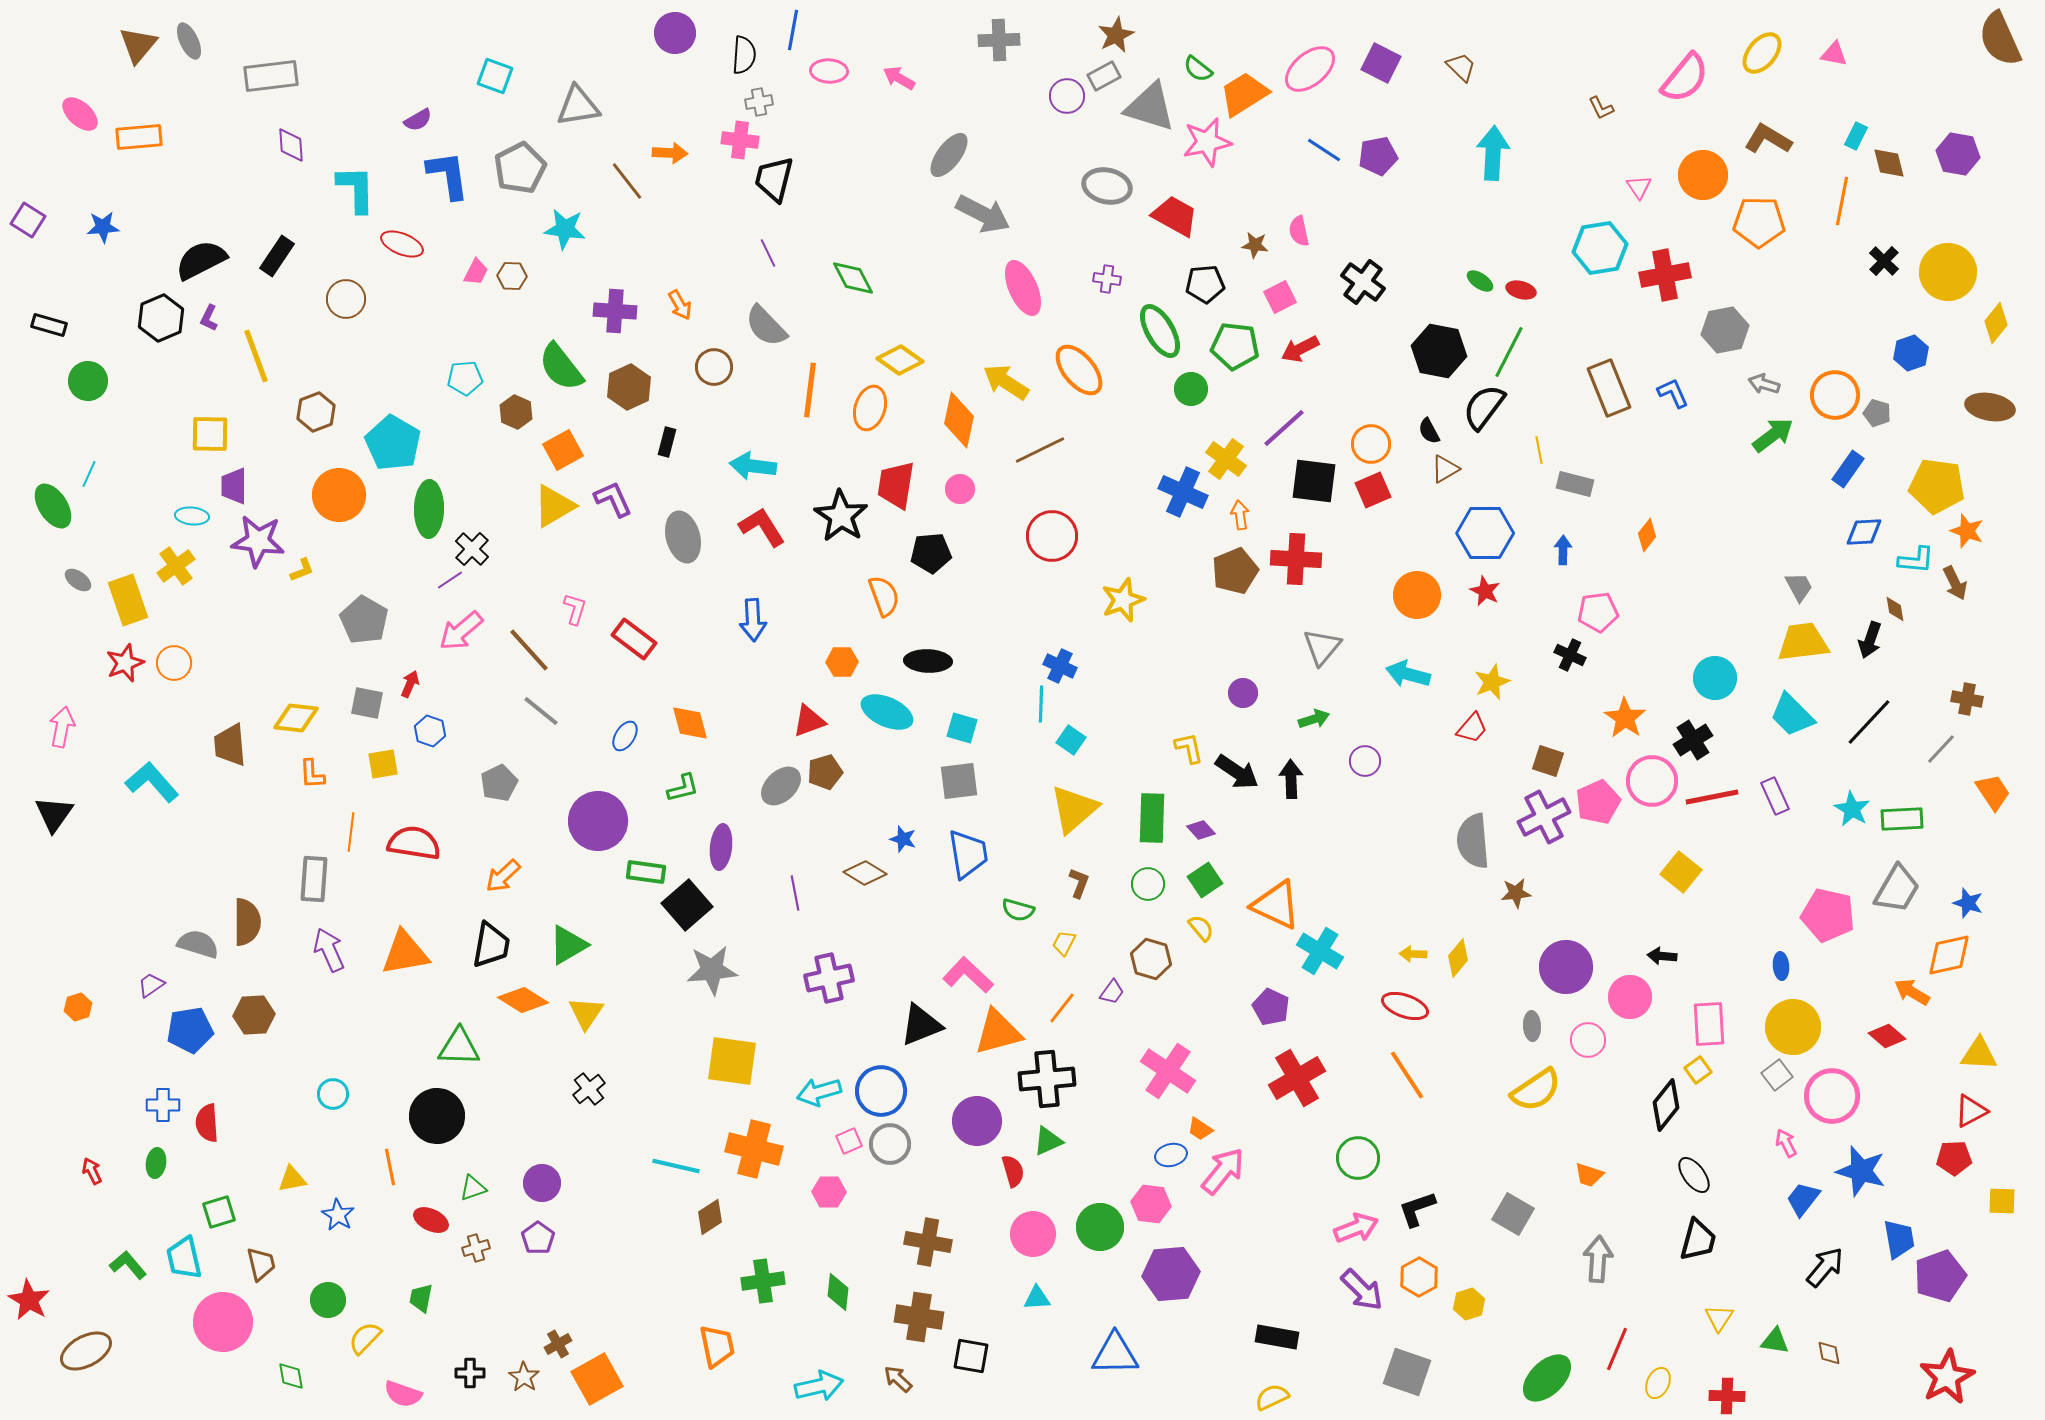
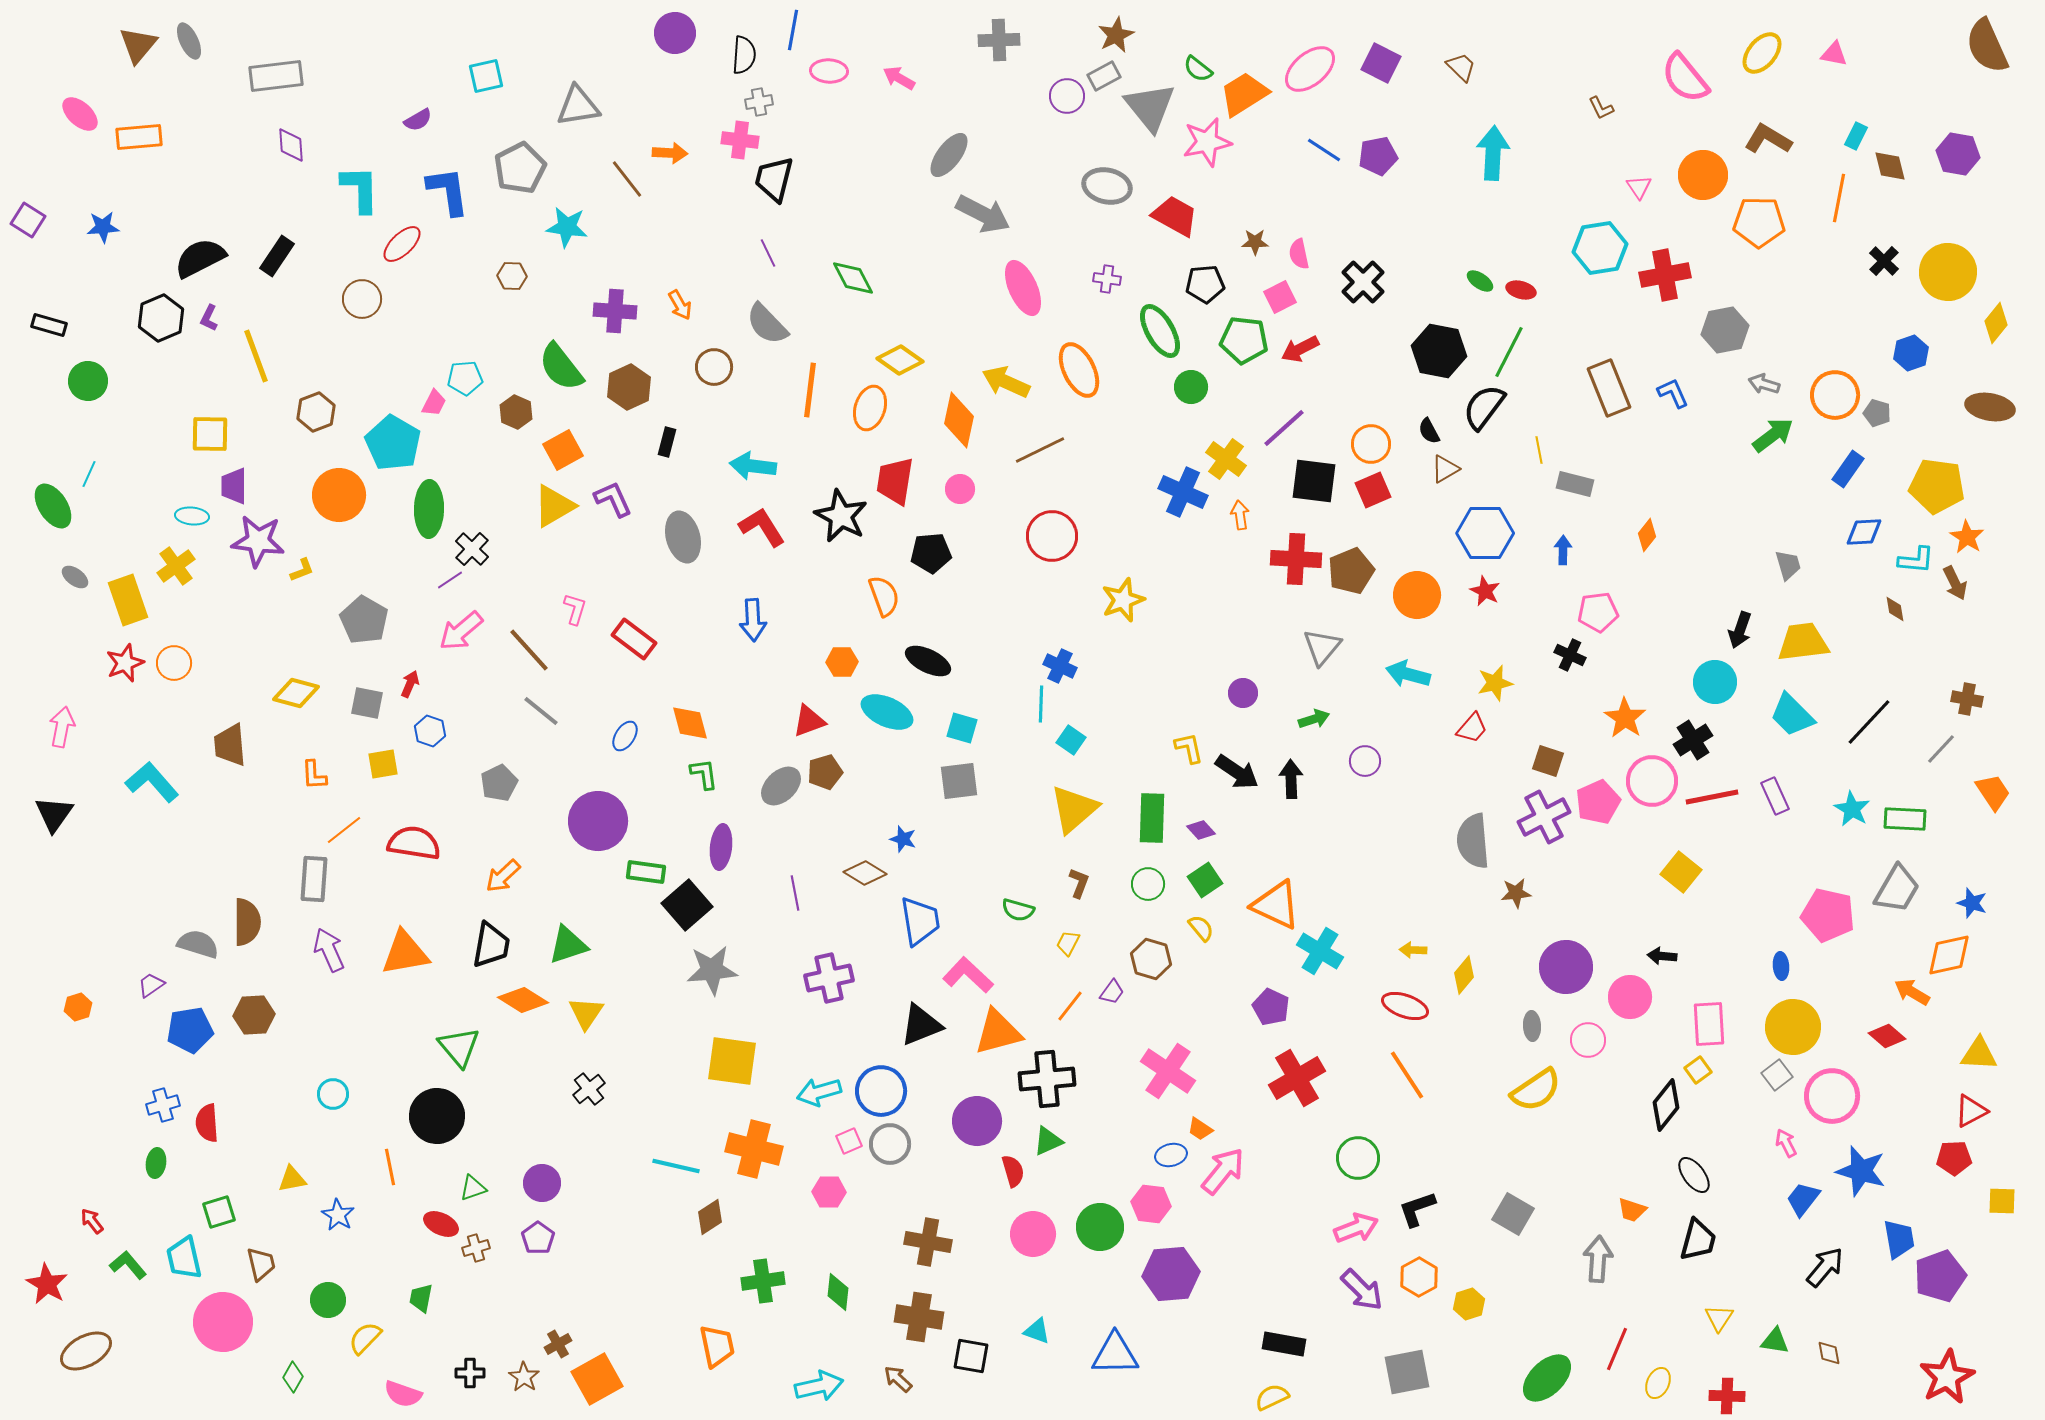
brown semicircle at (2000, 39): moved 13 px left, 7 px down
gray rectangle at (271, 76): moved 5 px right
cyan square at (495, 76): moved 9 px left; rotated 33 degrees counterclockwise
pink semicircle at (1685, 78): rotated 102 degrees clockwise
gray triangle at (1150, 107): rotated 34 degrees clockwise
brown diamond at (1889, 163): moved 1 px right, 3 px down
blue L-shape at (448, 175): moved 16 px down
brown line at (627, 181): moved 2 px up
cyan L-shape at (356, 189): moved 4 px right
orange line at (1842, 201): moved 3 px left, 3 px up
cyan star at (565, 229): moved 2 px right, 2 px up
pink semicircle at (1299, 231): moved 23 px down
red ellipse at (402, 244): rotated 66 degrees counterclockwise
brown star at (1255, 245): moved 3 px up; rotated 8 degrees counterclockwise
black semicircle at (201, 260): moved 1 px left, 2 px up
pink trapezoid at (476, 272): moved 42 px left, 131 px down
black cross at (1363, 282): rotated 9 degrees clockwise
brown circle at (346, 299): moved 16 px right
gray semicircle at (766, 326): moved 1 px right, 2 px up
green pentagon at (1235, 346): moved 9 px right, 6 px up
orange ellipse at (1079, 370): rotated 14 degrees clockwise
yellow arrow at (1006, 382): rotated 9 degrees counterclockwise
green circle at (1191, 389): moved 2 px up
red trapezoid at (896, 485): moved 1 px left, 4 px up
black star at (841, 516): rotated 6 degrees counterclockwise
orange star at (1967, 531): moved 6 px down; rotated 12 degrees clockwise
brown pentagon at (1235, 571): moved 116 px right
gray ellipse at (78, 580): moved 3 px left, 3 px up
gray trapezoid at (1799, 587): moved 11 px left, 22 px up; rotated 12 degrees clockwise
black arrow at (1870, 640): moved 130 px left, 10 px up
black ellipse at (928, 661): rotated 24 degrees clockwise
cyan circle at (1715, 678): moved 4 px down
yellow star at (1492, 682): moved 3 px right, 1 px down; rotated 9 degrees clockwise
yellow diamond at (296, 718): moved 25 px up; rotated 9 degrees clockwise
orange L-shape at (312, 774): moved 2 px right, 1 px down
green L-shape at (683, 788): moved 21 px right, 14 px up; rotated 84 degrees counterclockwise
green rectangle at (1902, 819): moved 3 px right; rotated 6 degrees clockwise
orange line at (351, 832): moved 7 px left, 2 px up; rotated 45 degrees clockwise
blue trapezoid at (968, 854): moved 48 px left, 67 px down
blue star at (1968, 903): moved 4 px right
yellow trapezoid at (1064, 943): moved 4 px right
green triangle at (568, 945): rotated 12 degrees clockwise
yellow arrow at (1413, 954): moved 4 px up
yellow diamond at (1458, 958): moved 6 px right, 17 px down
orange line at (1062, 1008): moved 8 px right, 2 px up
green triangle at (459, 1047): rotated 48 degrees clockwise
blue cross at (163, 1105): rotated 16 degrees counterclockwise
red arrow at (92, 1171): moved 50 px down; rotated 12 degrees counterclockwise
orange trapezoid at (1589, 1175): moved 43 px right, 35 px down
red ellipse at (431, 1220): moved 10 px right, 4 px down
cyan triangle at (1037, 1298): moved 33 px down; rotated 24 degrees clockwise
red star at (29, 1300): moved 18 px right, 16 px up
black rectangle at (1277, 1337): moved 7 px right, 7 px down
gray square at (1407, 1372): rotated 30 degrees counterclockwise
green diamond at (291, 1376): moved 2 px right, 1 px down; rotated 40 degrees clockwise
